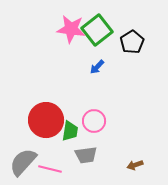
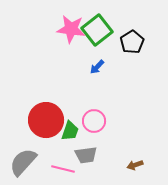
green trapezoid: rotated 10 degrees clockwise
pink line: moved 13 px right
